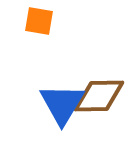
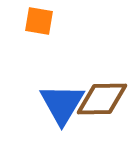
brown diamond: moved 3 px right, 3 px down
